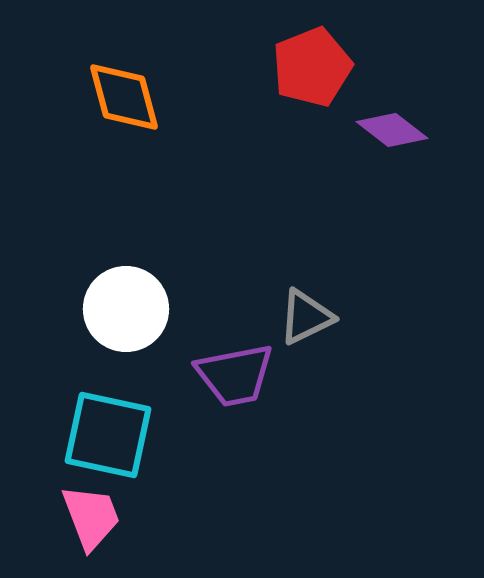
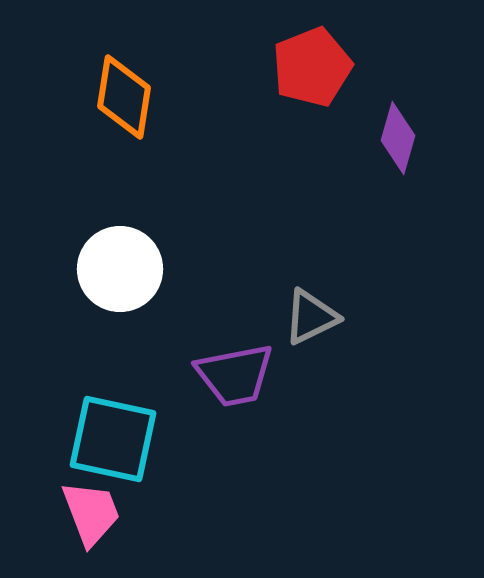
orange diamond: rotated 24 degrees clockwise
purple diamond: moved 6 px right, 8 px down; rotated 68 degrees clockwise
white circle: moved 6 px left, 40 px up
gray triangle: moved 5 px right
cyan square: moved 5 px right, 4 px down
pink trapezoid: moved 4 px up
